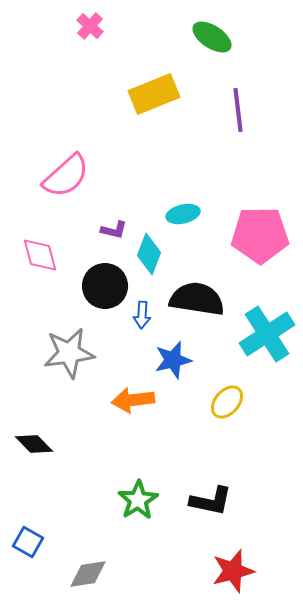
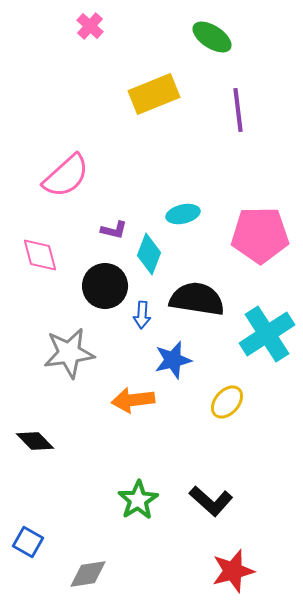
black diamond: moved 1 px right, 3 px up
black L-shape: rotated 30 degrees clockwise
